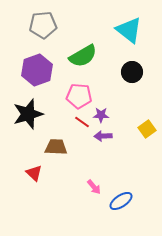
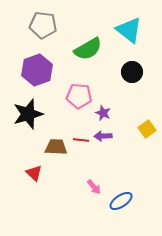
gray pentagon: rotated 12 degrees clockwise
green semicircle: moved 5 px right, 7 px up
purple star: moved 2 px right, 2 px up; rotated 21 degrees clockwise
red line: moved 1 px left, 18 px down; rotated 28 degrees counterclockwise
